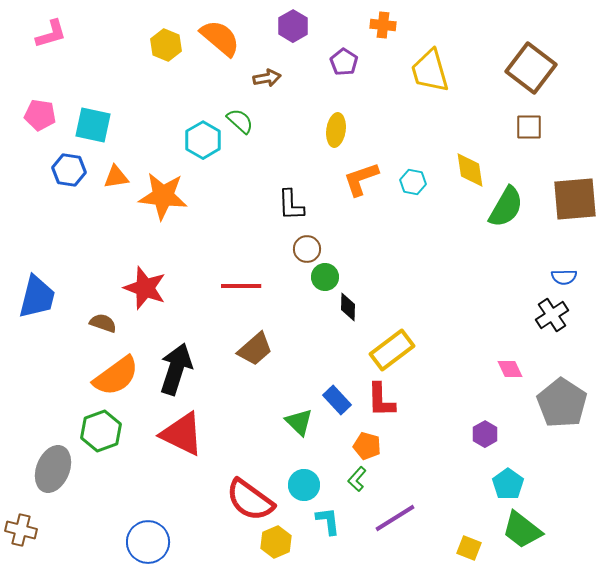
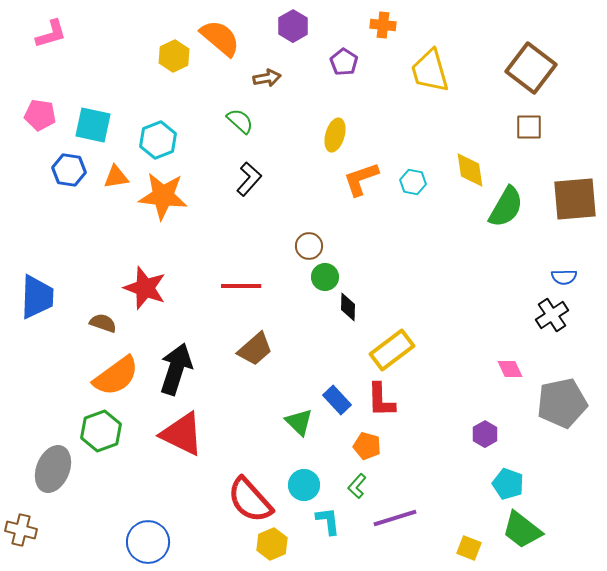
yellow hexagon at (166, 45): moved 8 px right, 11 px down; rotated 12 degrees clockwise
yellow ellipse at (336, 130): moved 1 px left, 5 px down; rotated 8 degrees clockwise
cyan hexagon at (203, 140): moved 45 px left; rotated 9 degrees clockwise
black L-shape at (291, 205): moved 42 px left, 26 px up; rotated 136 degrees counterclockwise
brown circle at (307, 249): moved 2 px right, 3 px up
blue trapezoid at (37, 297): rotated 12 degrees counterclockwise
gray pentagon at (562, 403): rotated 27 degrees clockwise
green L-shape at (357, 479): moved 7 px down
cyan pentagon at (508, 484): rotated 16 degrees counterclockwise
red semicircle at (250, 500): rotated 12 degrees clockwise
purple line at (395, 518): rotated 15 degrees clockwise
yellow hexagon at (276, 542): moved 4 px left, 2 px down
